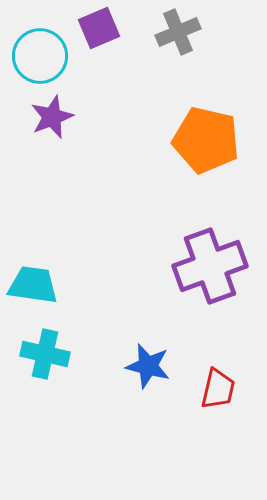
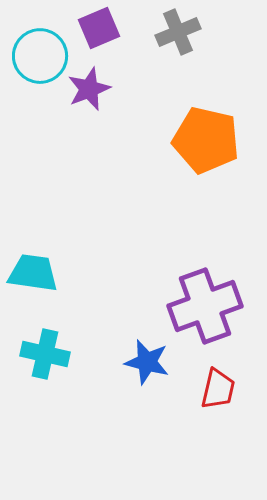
purple star: moved 37 px right, 28 px up
purple cross: moved 5 px left, 40 px down
cyan trapezoid: moved 12 px up
blue star: moved 1 px left, 4 px up
